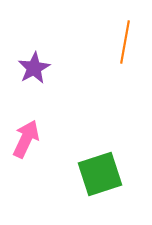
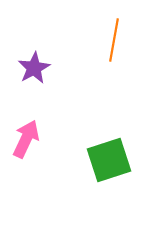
orange line: moved 11 px left, 2 px up
green square: moved 9 px right, 14 px up
